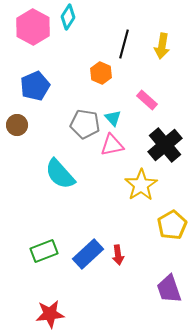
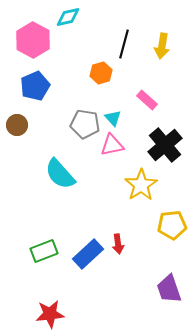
cyan diamond: rotated 45 degrees clockwise
pink hexagon: moved 13 px down
orange hexagon: rotated 20 degrees clockwise
yellow pentagon: rotated 24 degrees clockwise
red arrow: moved 11 px up
